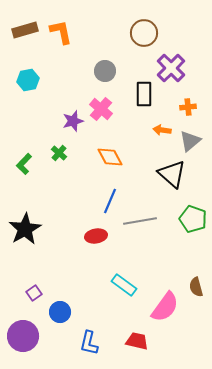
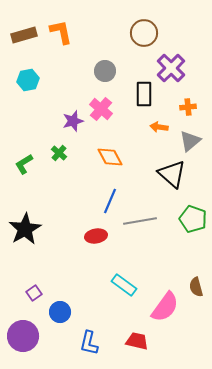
brown rectangle: moved 1 px left, 5 px down
orange arrow: moved 3 px left, 3 px up
green L-shape: rotated 15 degrees clockwise
